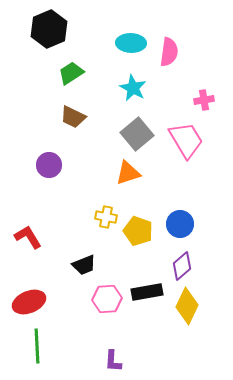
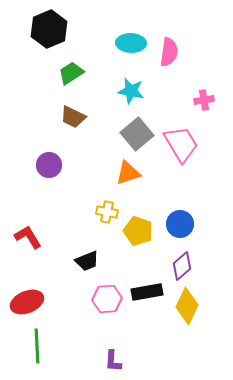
cyan star: moved 2 px left, 3 px down; rotated 16 degrees counterclockwise
pink trapezoid: moved 5 px left, 4 px down
yellow cross: moved 1 px right, 5 px up
black trapezoid: moved 3 px right, 4 px up
red ellipse: moved 2 px left
